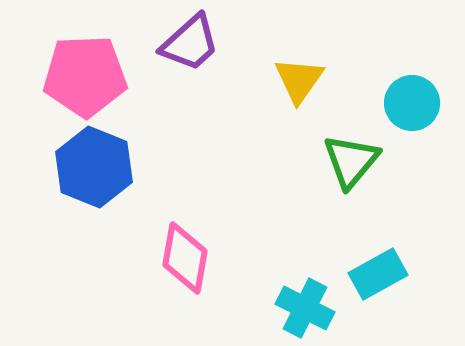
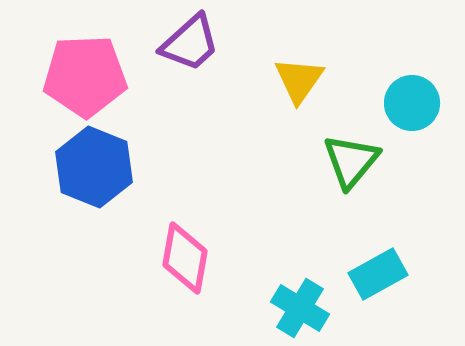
cyan cross: moved 5 px left; rotated 4 degrees clockwise
